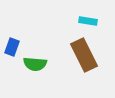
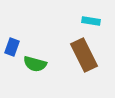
cyan rectangle: moved 3 px right
green semicircle: rotated 10 degrees clockwise
